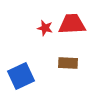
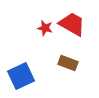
red trapezoid: rotated 32 degrees clockwise
brown rectangle: rotated 18 degrees clockwise
